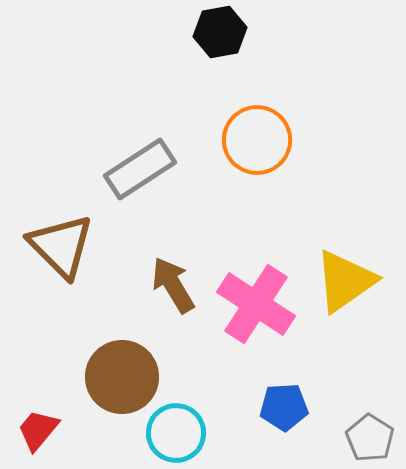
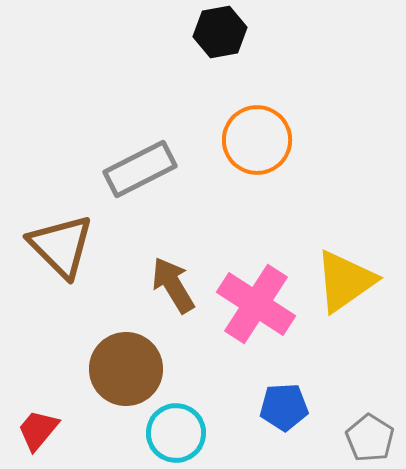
gray rectangle: rotated 6 degrees clockwise
brown circle: moved 4 px right, 8 px up
